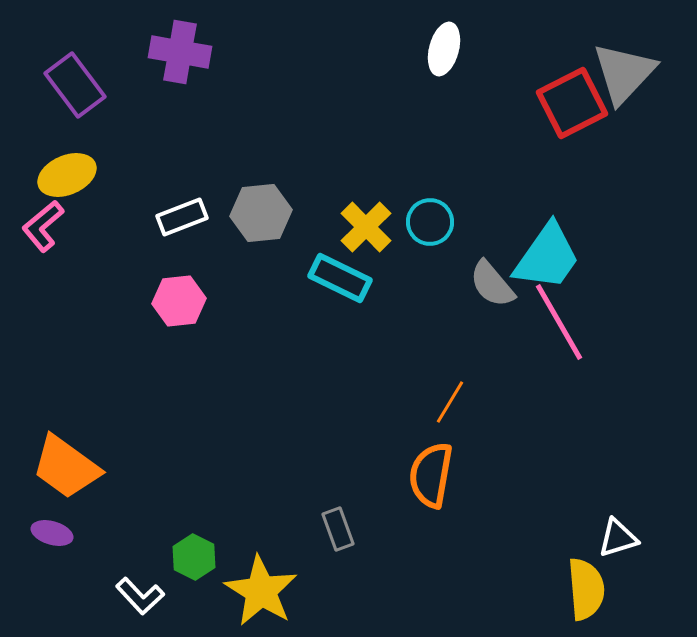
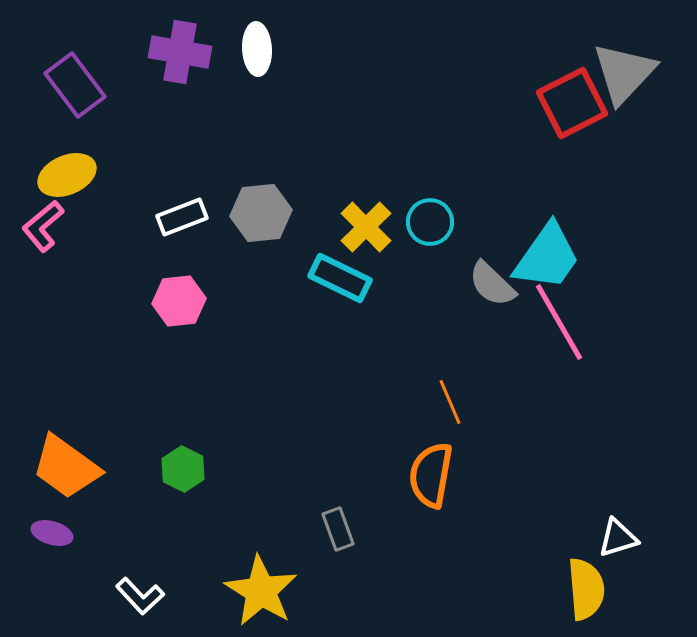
white ellipse: moved 187 px left; rotated 18 degrees counterclockwise
gray semicircle: rotated 6 degrees counterclockwise
orange line: rotated 54 degrees counterclockwise
green hexagon: moved 11 px left, 88 px up
